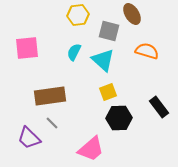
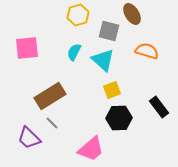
yellow hexagon: rotated 10 degrees counterclockwise
yellow square: moved 4 px right, 2 px up
brown rectangle: rotated 24 degrees counterclockwise
